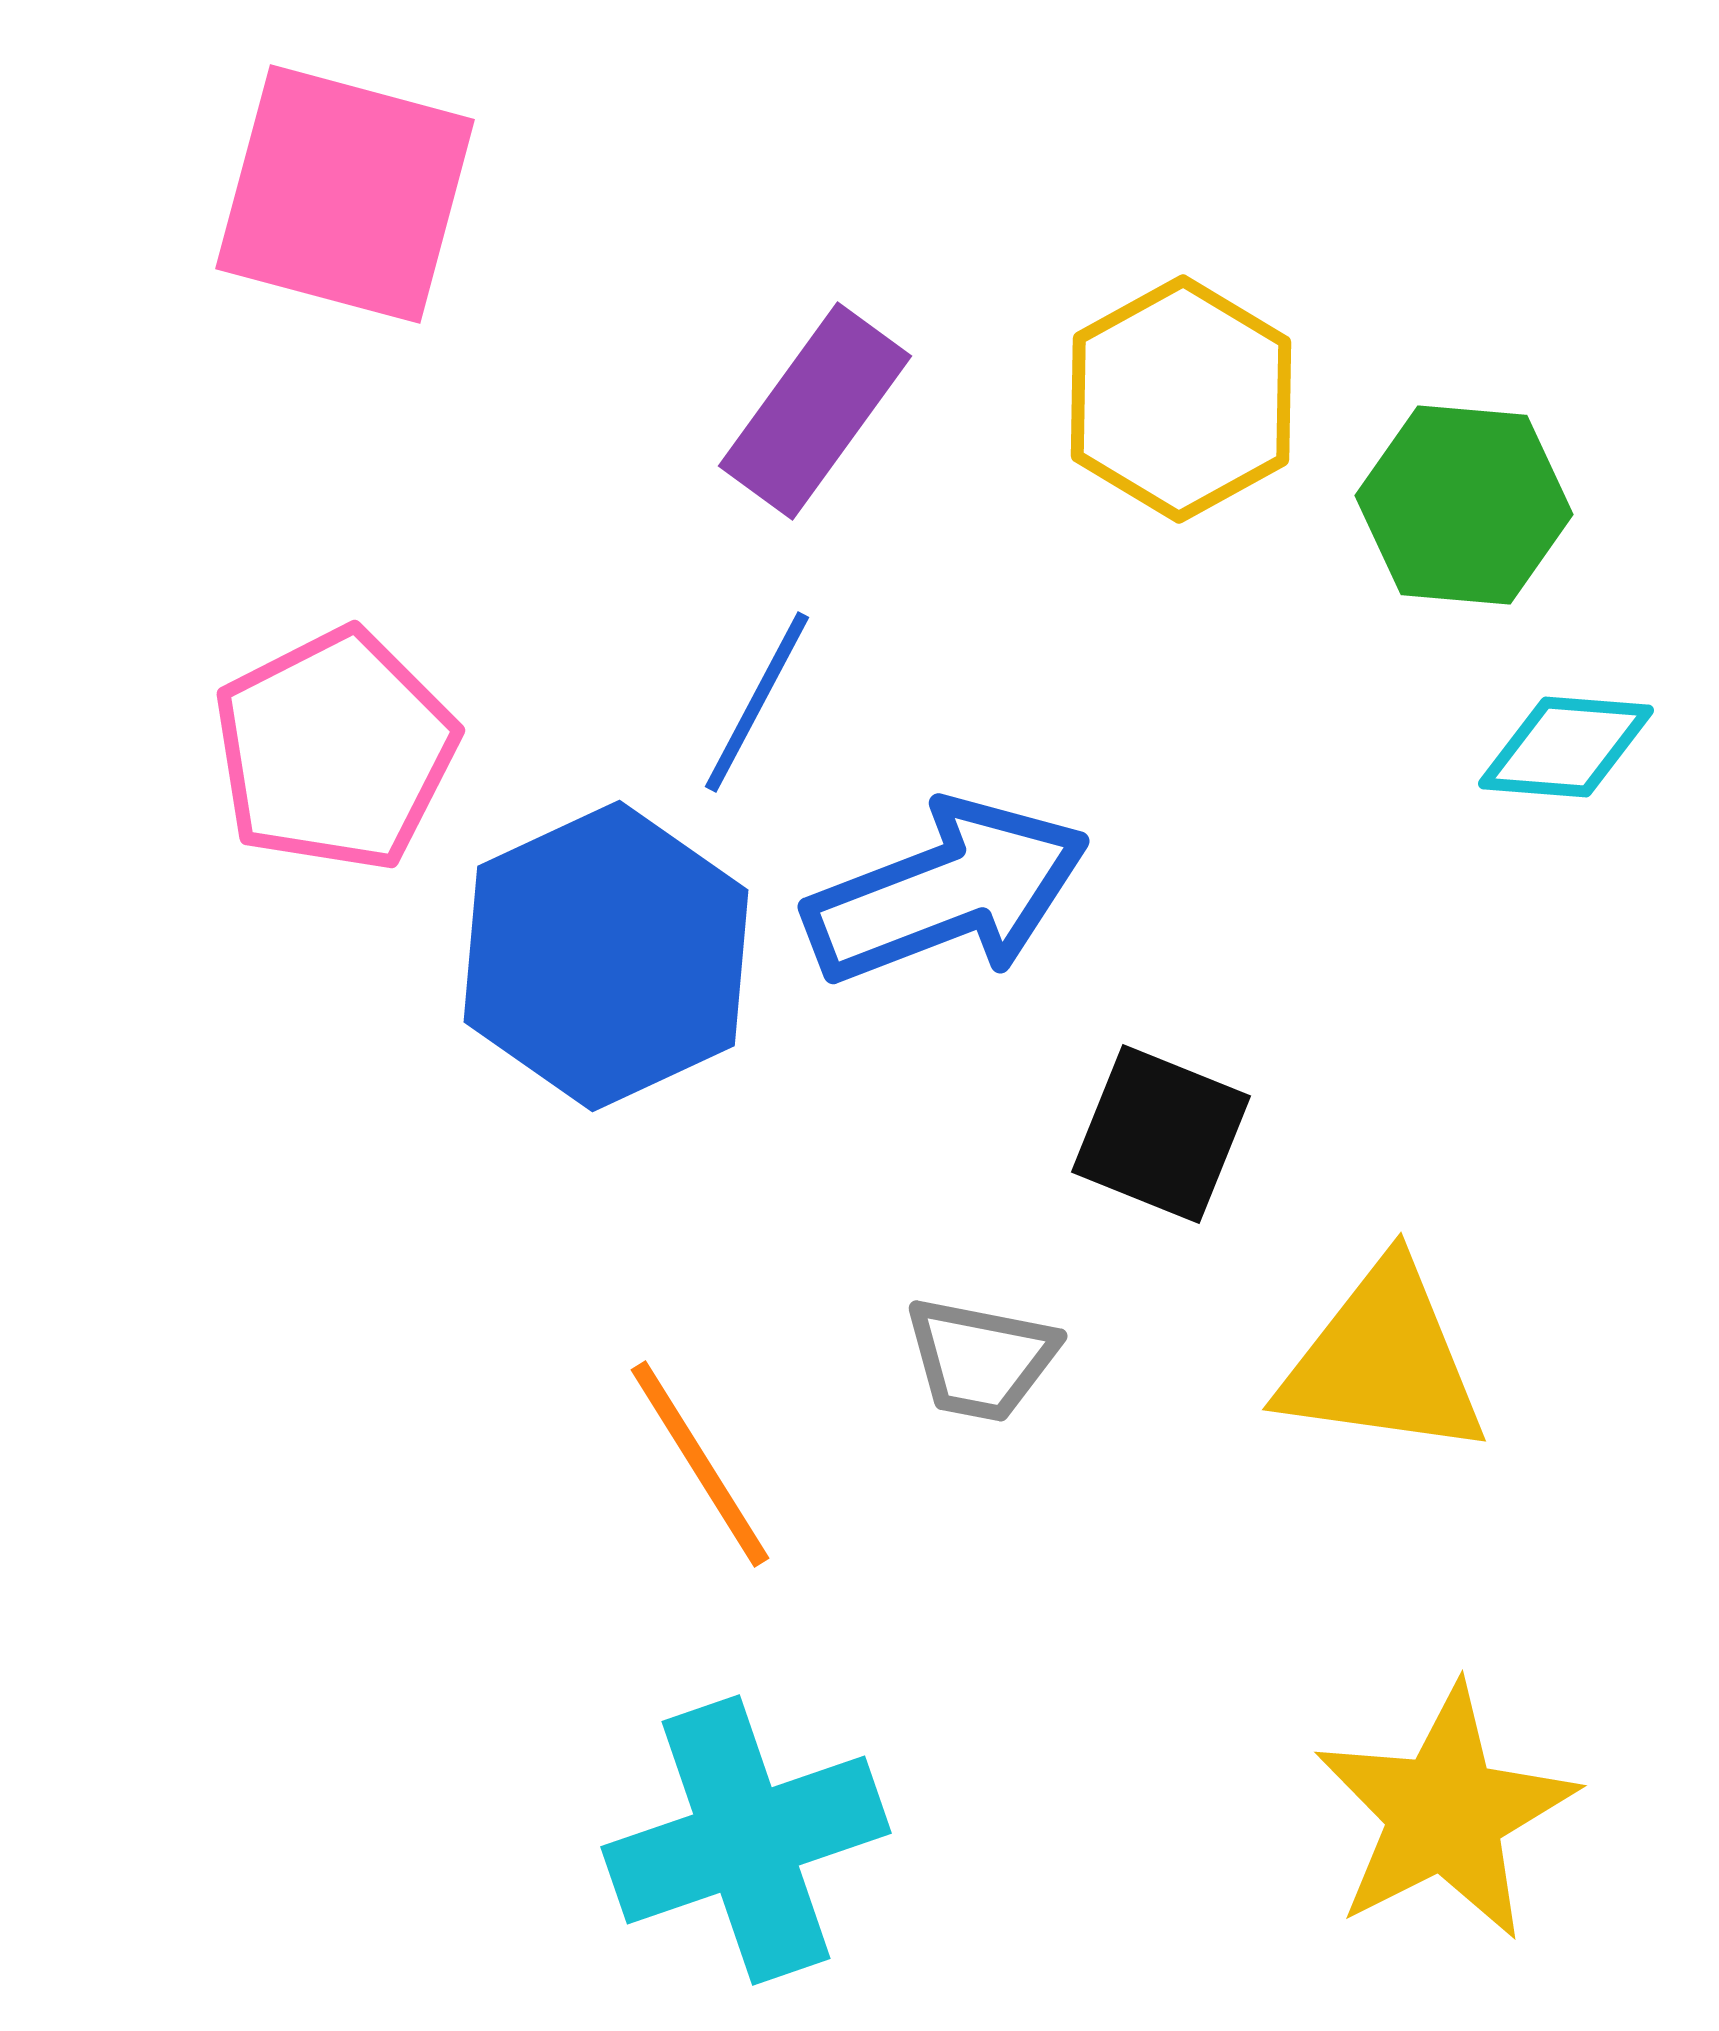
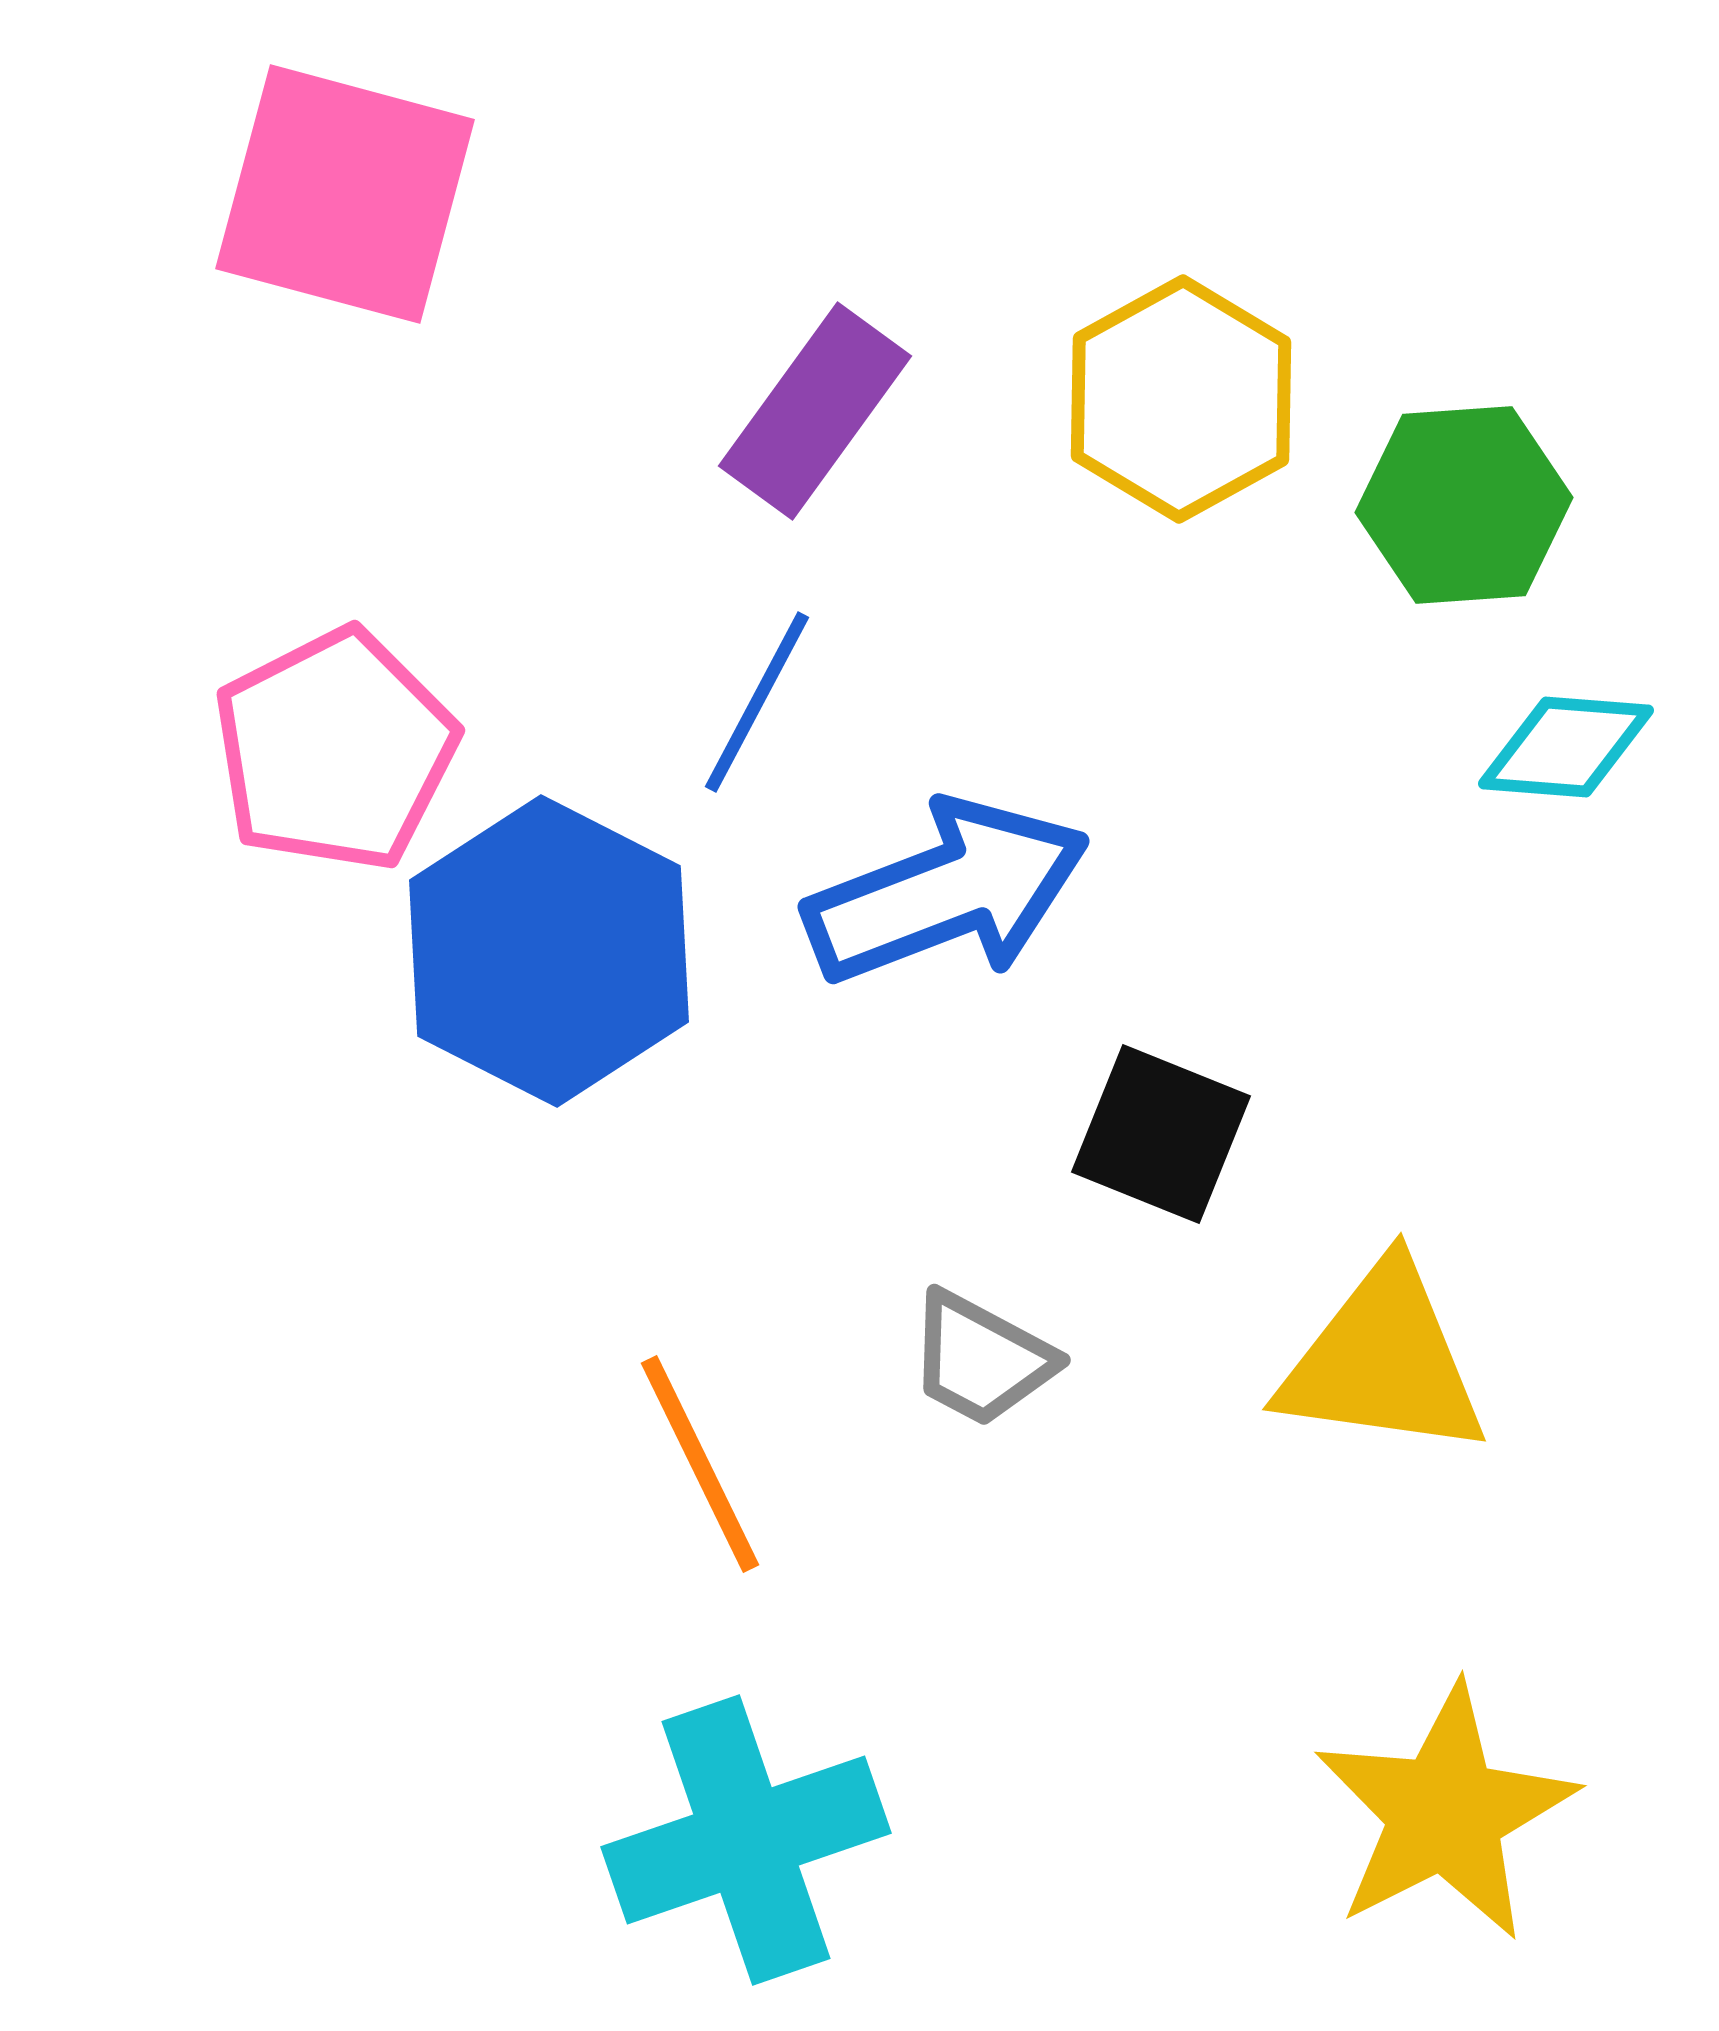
green hexagon: rotated 9 degrees counterclockwise
blue hexagon: moved 57 px left, 5 px up; rotated 8 degrees counterclockwise
gray trapezoid: rotated 17 degrees clockwise
orange line: rotated 6 degrees clockwise
